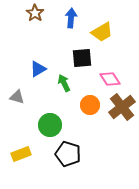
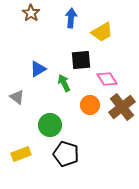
brown star: moved 4 px left
black square: moved 1 px left, 2 px down
pink diamond: moved 3 px left
gray triangle: rotated 21 degrees clockwise
black pentagon: moved 2 px left
